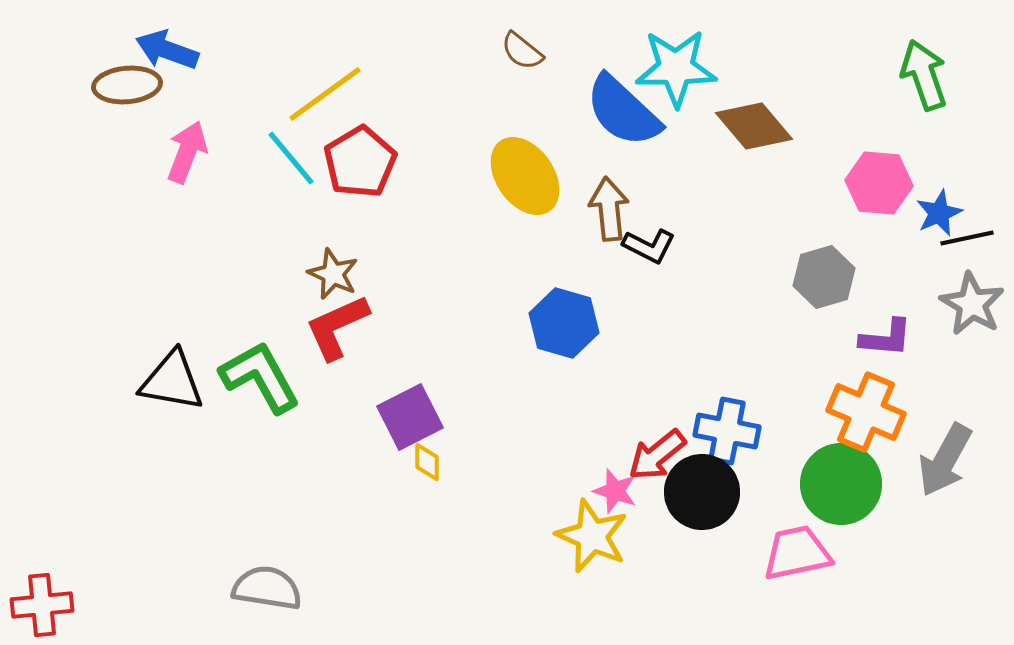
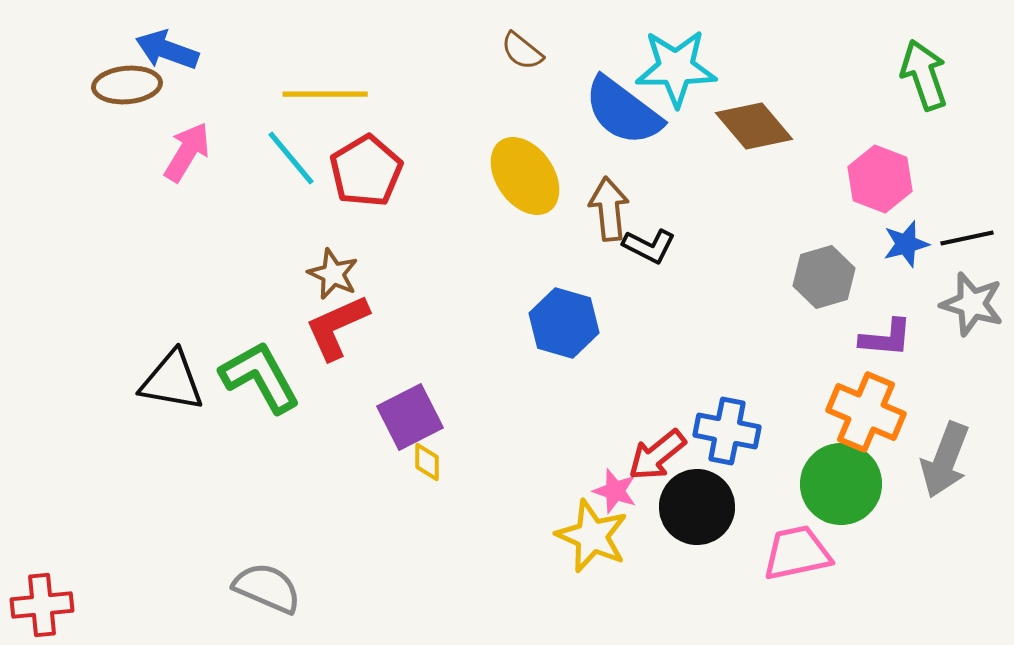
yellow line: rotated 36 degrees clockwise
blue semicircle: rotated 6 degrees counterclockwise
pink arrow: rotated 10 degrees clockwise
red pentagon: moved 6 px right, 9 px down
pink hexagon: moved 1 px right, 4 px up; rotated 16 degrees clockwise
blue star: moved 33 px left, 31 px down; rotated 9 degrees clockwise
gray star: rotated 14 degrees counterclockwise
gray arrow: rotated 8 degrees counterclockwise
black circle: moved 5 px left, 15 px down
gray semicircle: rotated 14 degrees clockwise
